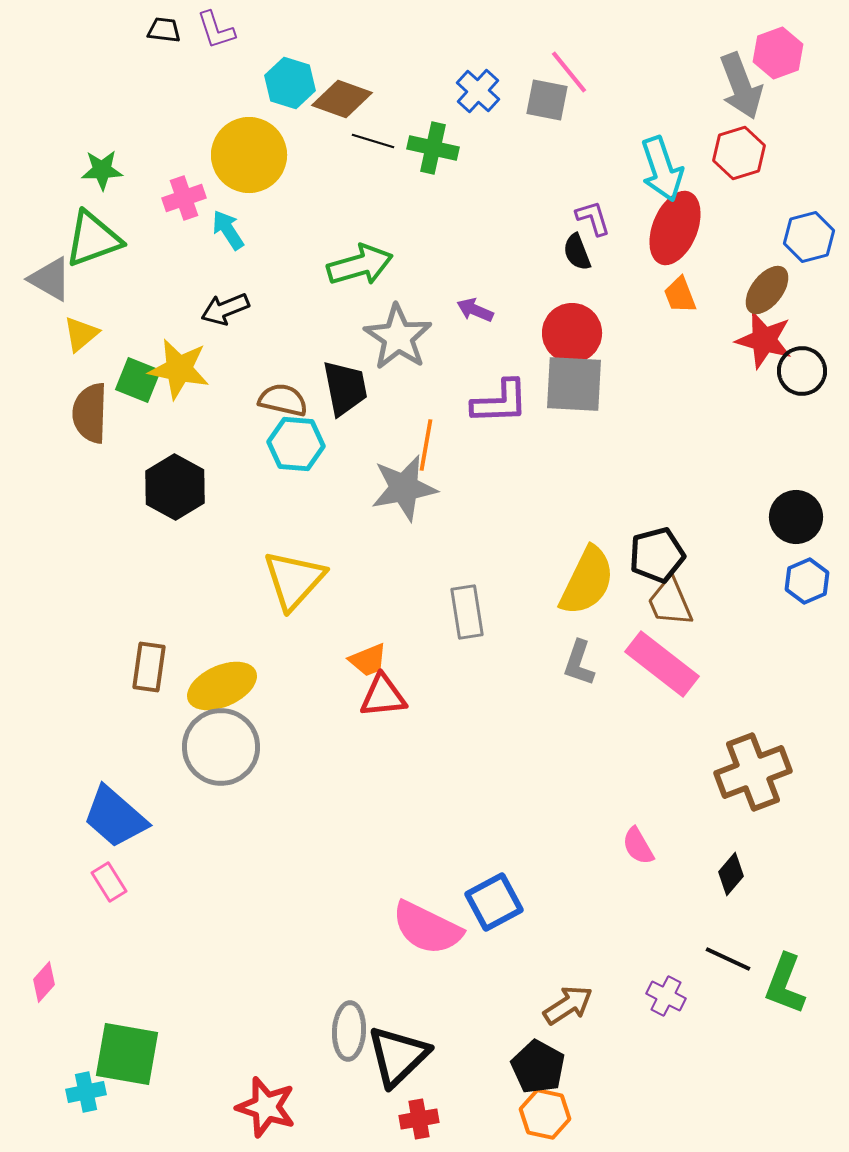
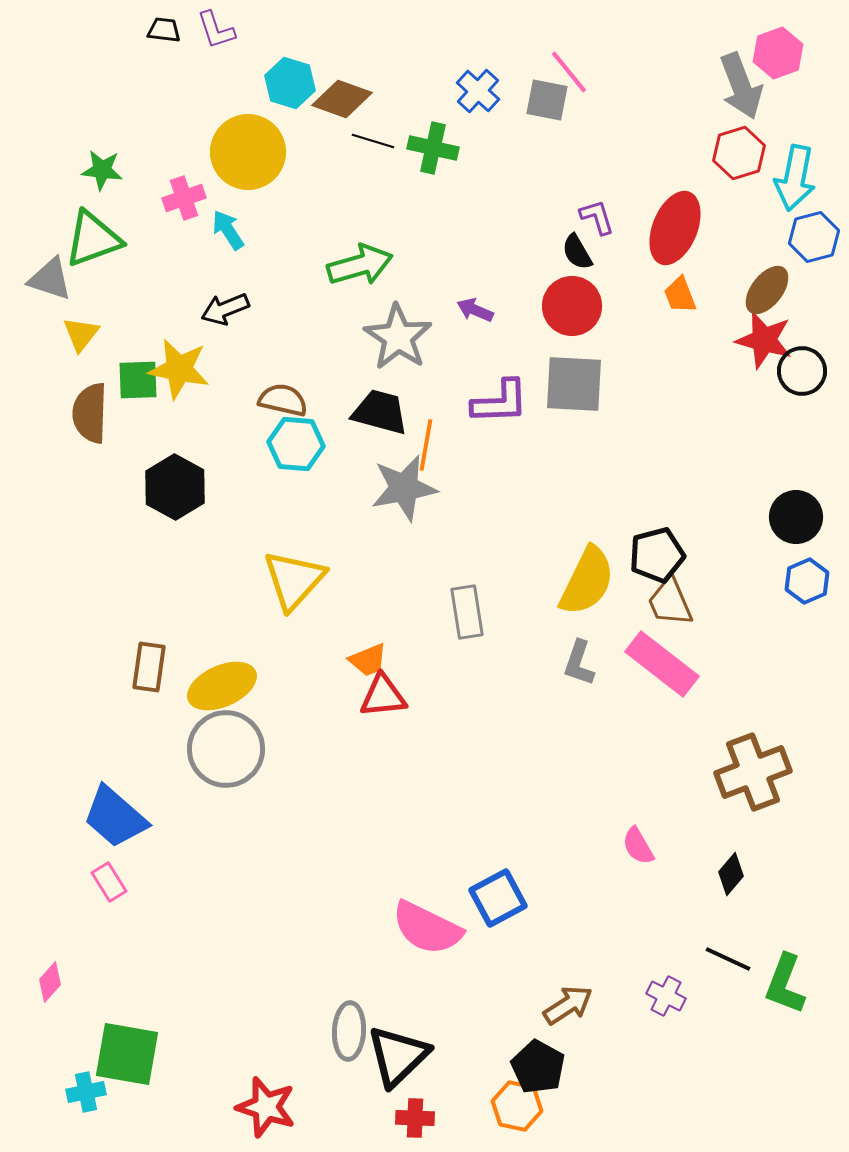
yellow circle at (249, 155): moved 1 px left, 3 px up
cyan arrow at (662, 169): moved 133 px right, 9 px down; rotated 30 degrees clockwise
green star at (102, 170): rotated 9 degrees clockwise
purple L-shape at (593, 218): moved 4 px right, 1 px up
blue hexagon at (809, 237): moved 5 px right
black semicircle at (577, 252): rotated 9 degrees counterclockwise
gray triangle at (50, 279): rotated 12 degrees counterclockwise
red circle at (572, 333): moved 27 px up
yellow triangle at (81, 334): rotated 12 degrees counterclockwise
green square at (138, 380): rotated 24 degrees counterclockwise
black trapezoid at (345, 388): moved 35 px right, 24 px down; rotated 64 degrees counterclockwise
gray circle at (221, 747): moved 5 px right, 2 px down
blue square at (494, 902): moved 4 px right, 4 px up
pink diamond at (44, 982): moved 6 px right
orange hexagon at (545, 1114): moved 28 px left, 8 px up
red cross at (419, 1119): moved 4 px left, 1 px up; rotated 12 degrees clockwise
